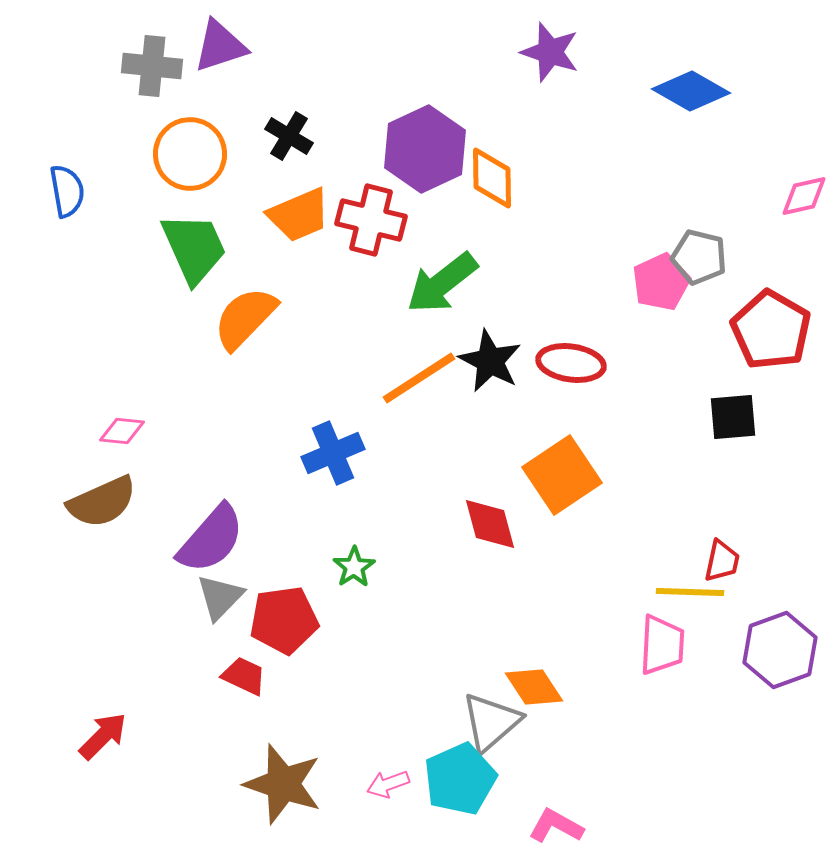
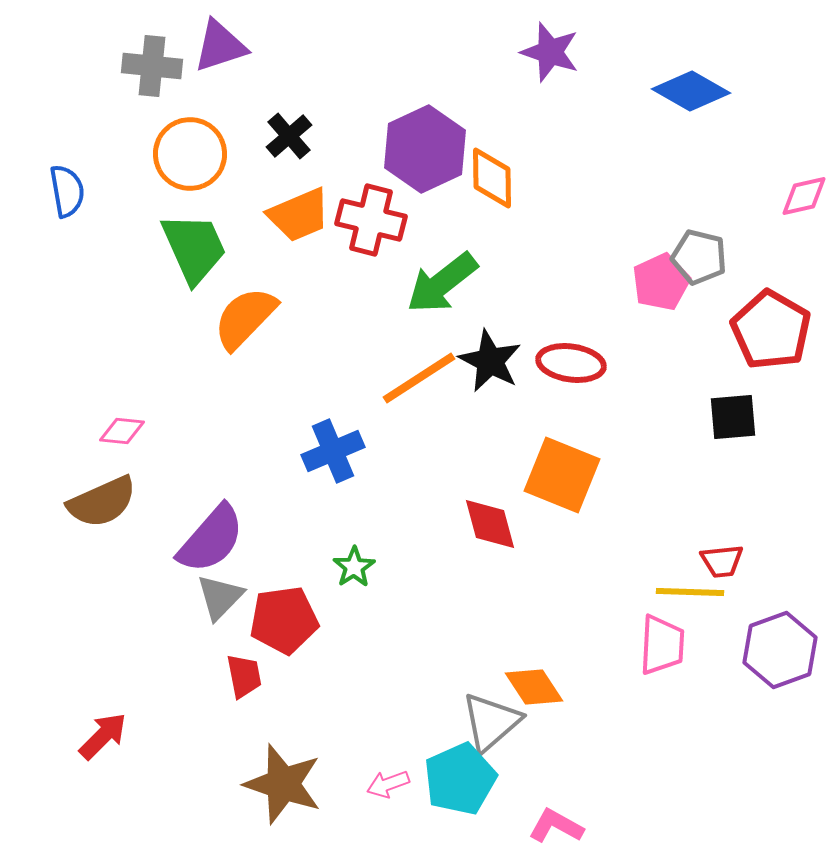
black cross at (289, 136): rotated 18 degrees clockwise
blue cross at (333, 453): moved 2 px up
orange square at (562, 475): rotated 34 degrees counterclockwise
red trapezoid at (722, 561): rotated 72 degrees clockwise
red trapezoid at (244, 676): rotated 54 degrees clockwise
